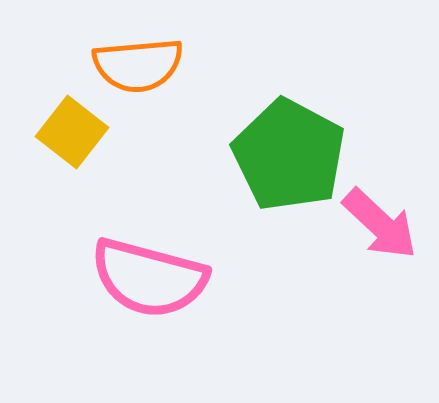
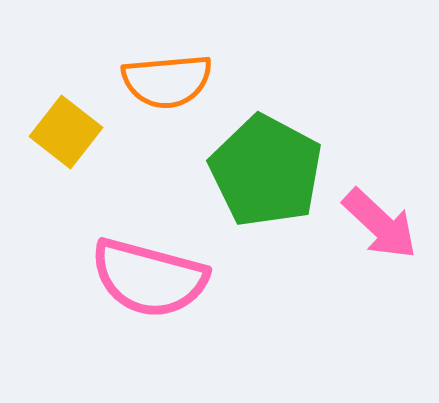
orange semicircle: moved 29 px right, 16 px down
yellow square: moved 6 px left
green pentagon: moved 23 px left, 16 px down
